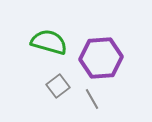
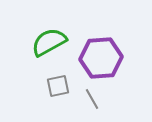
green semicircle: rotated 45 degrees counterclockwise
gray square: rotated 25 degrees clockwise
